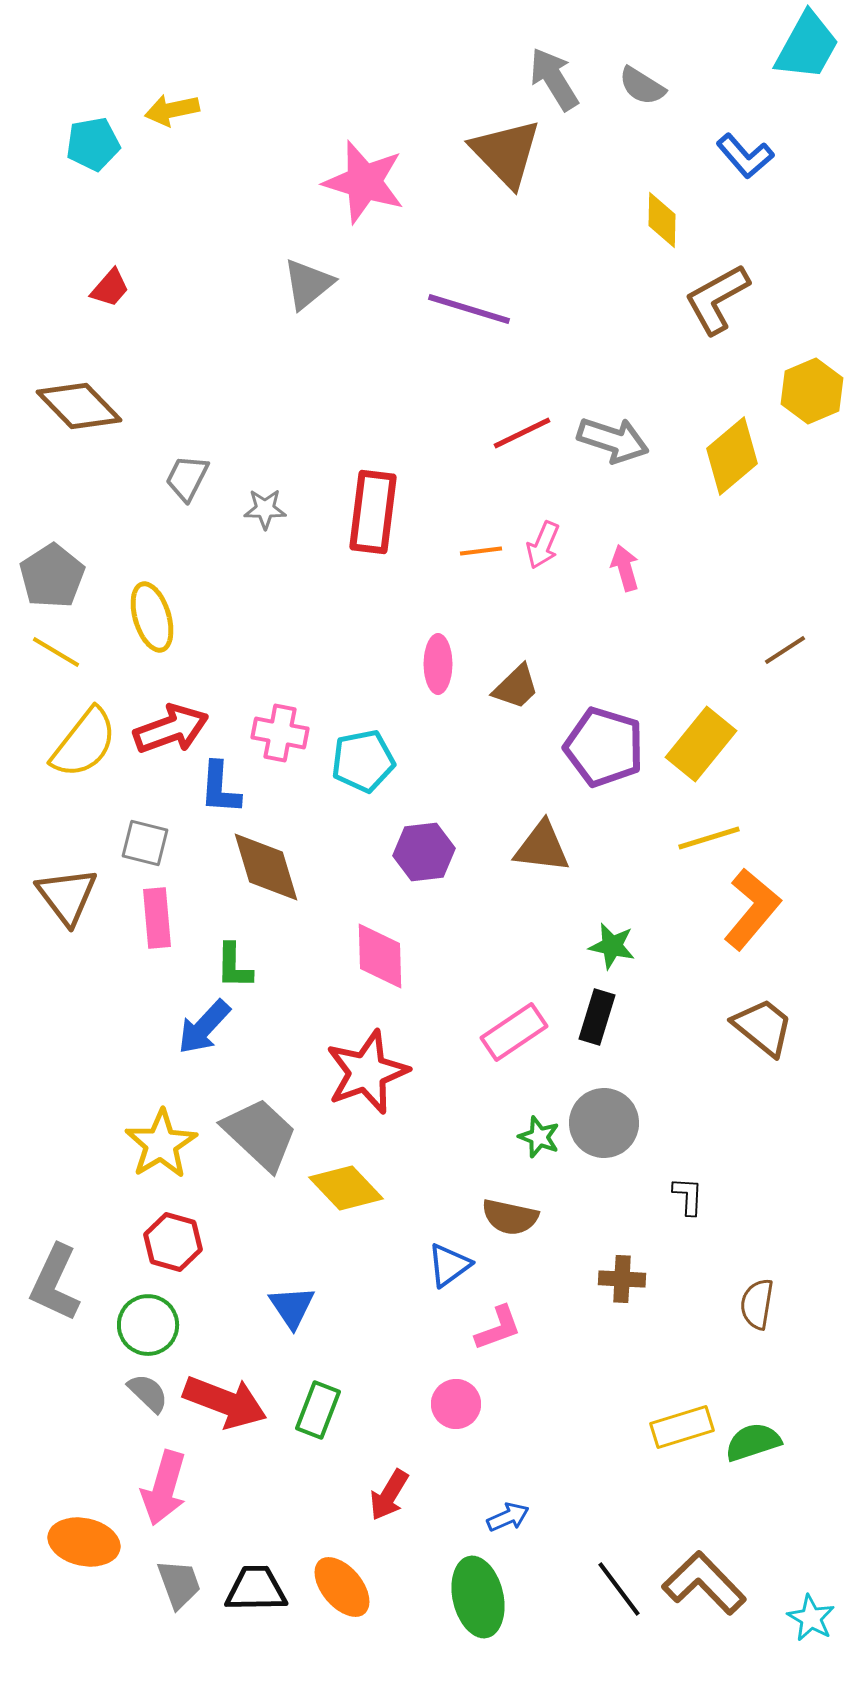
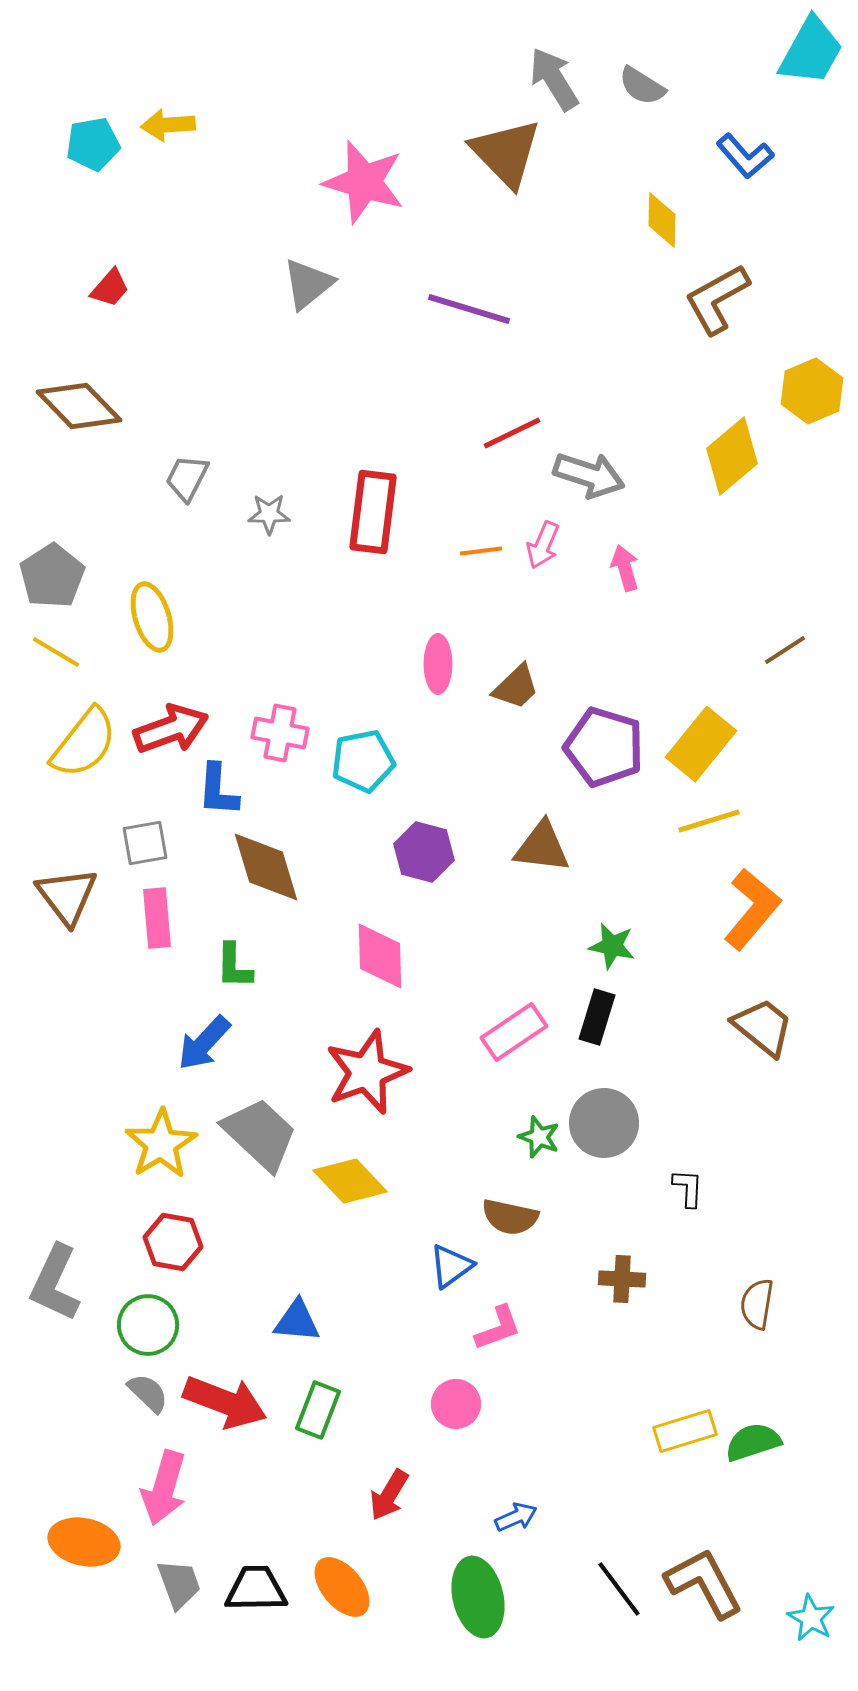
cyan trapezoid at (807, 46): moved 4 px right, 5 px down
yellow arrow at (172, 110): moved 4 px left, 15 px down; rotated 8 degrees clockwise
red line at (522, 433): moved 10 px left
gray arrow at (613, 440): moved 24 px left, 35 px down
gray star at (265, 509): moved 4 px right, 5 px down
blue L-shape at (220, 788): moved 2 px left, 2 px down
yellow line at (709, 838): moved 17 px up
gray square at (145, 843): rotated 24 degrees counterclockwise
purple hexagon at (424, 852): rotated 22 degrees clockwise
blue arrow at (204, 1027): moved 16 px down
yellow diamond at (346, 1188): moved 4 px right, 7 px up
black L-shape at (688, 1196): moved 8 px up
red hexagon at (173, 1242): rotated 6 degrees counterclockwise
blue triangle at (449, 1265): moved 2 px right, 1 px down
blue triangle at (292, 1307): moved 5 px right, 14 px down; rotated 51 degrees counterclockwise
yellow rectangle at (682, 1427): moved 3 px right, 4 px down
blue arrow at (508, 1517): moved 8 px right
brown L-shape at (704, 1583): rotated 16 degrees clockwise
